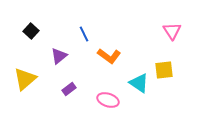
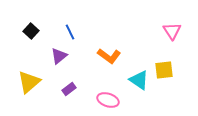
blue line: moved 14 px left, 2 px up
yellow triangle: moved 4 px right, 3 px down
cyan triangle: moved 3 px up
